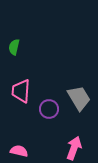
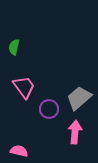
pink trapezoid: moved 3 px right, 4 px up; rotated 140 degrees clockwise
gray trapezoid: rotated 100 degrees counterclockwise
pink arrow: moved 1 px right, 16 px up; rotated 15 degrees counterclockwise
